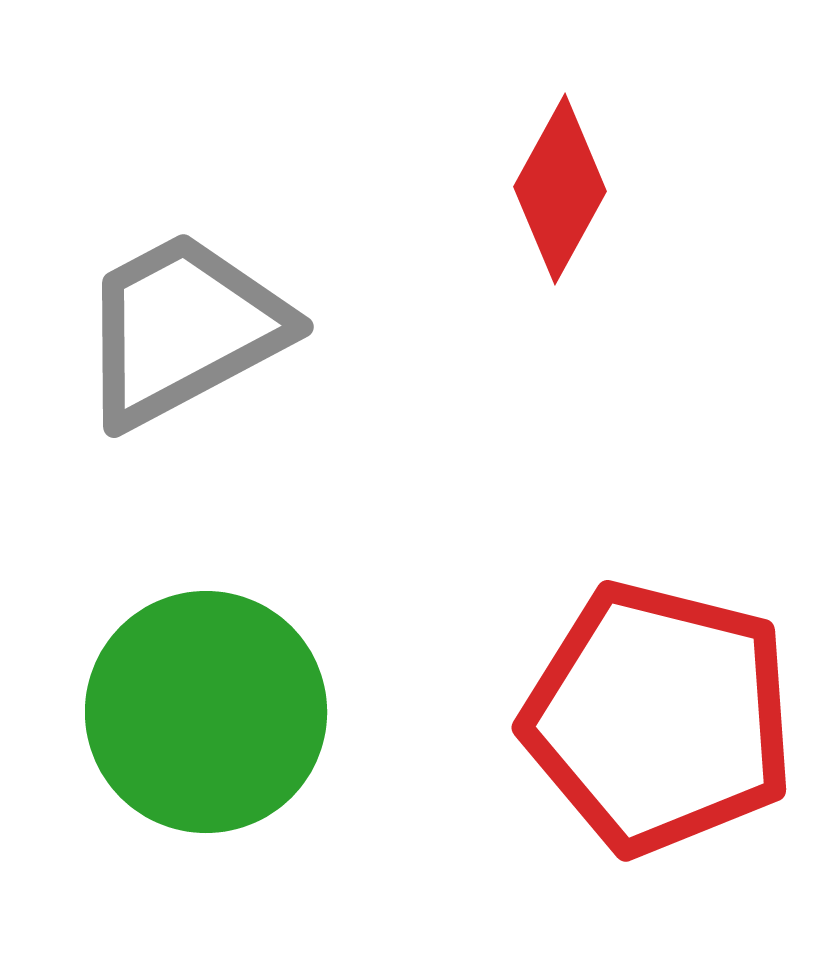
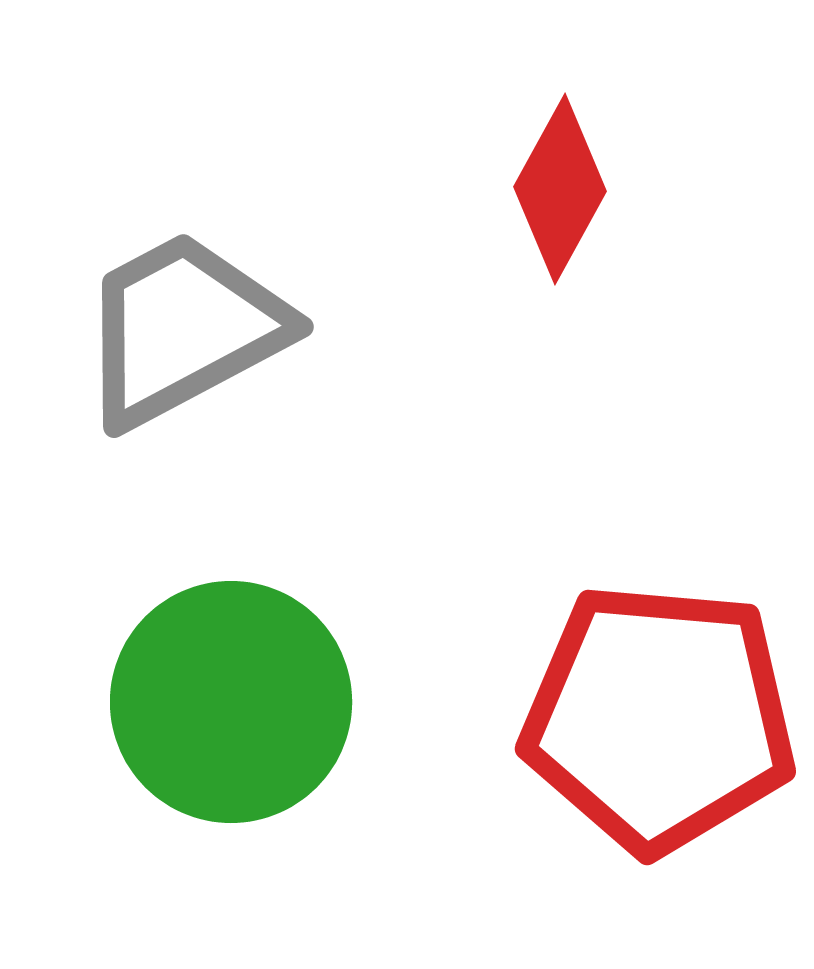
green circle: moved 25 px right, 10 px up
red pentagon: rotated 9 degrees counterclockwise
